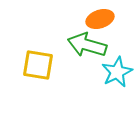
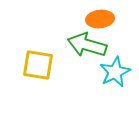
orange ellipse: rotated 12 degrees clockwise
cyan star: moved 2 px left
